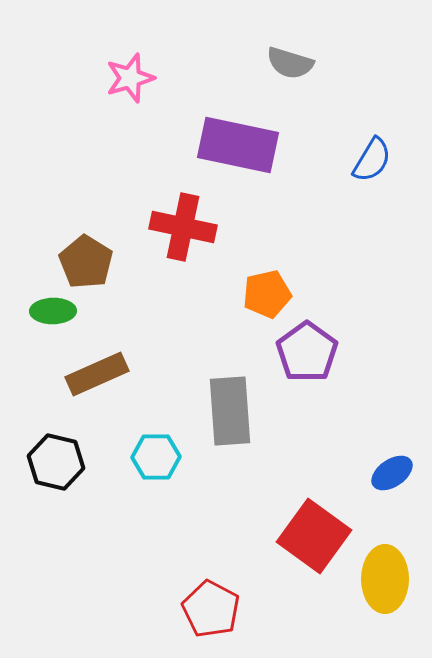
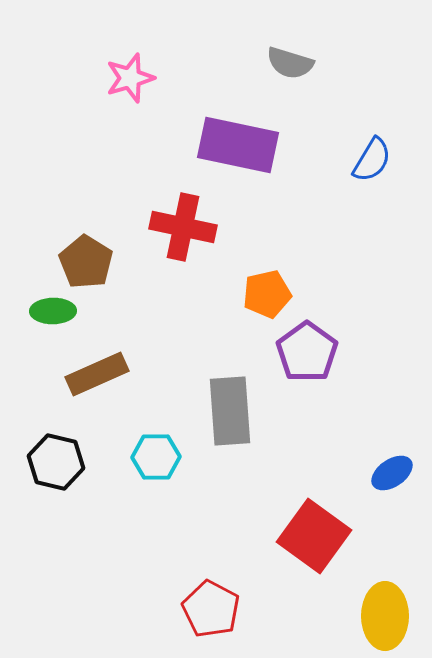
yellow ellipse: moved 37 px down
